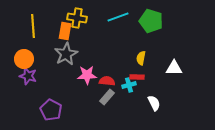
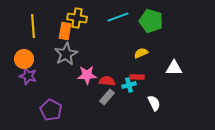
yellow semicircle: moved 5 px up; rotated 56 degrees clockwise
